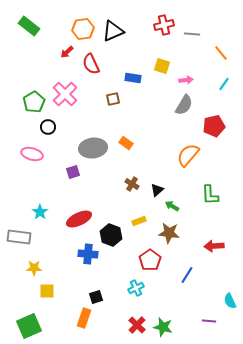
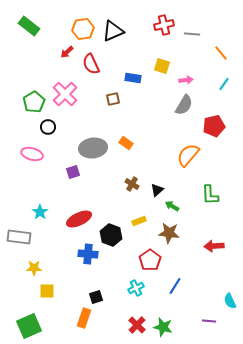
blue line at (187, 275): moved 12 px left, 11 px down
